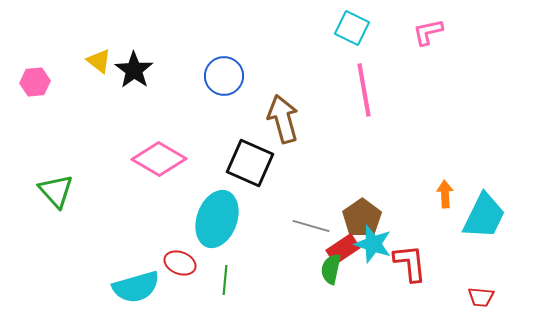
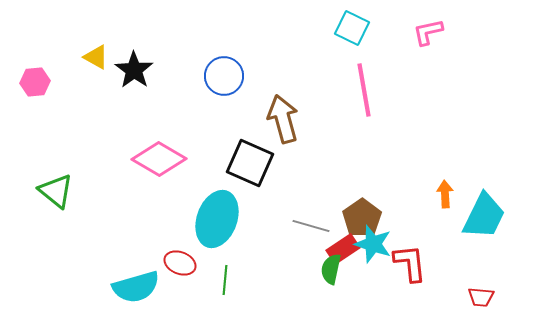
yellow triangle: moved 3 px left, 4 px up; rotated 8 degrees counterclockwise
green triangle: rotated 9 degrees counterclockwise
